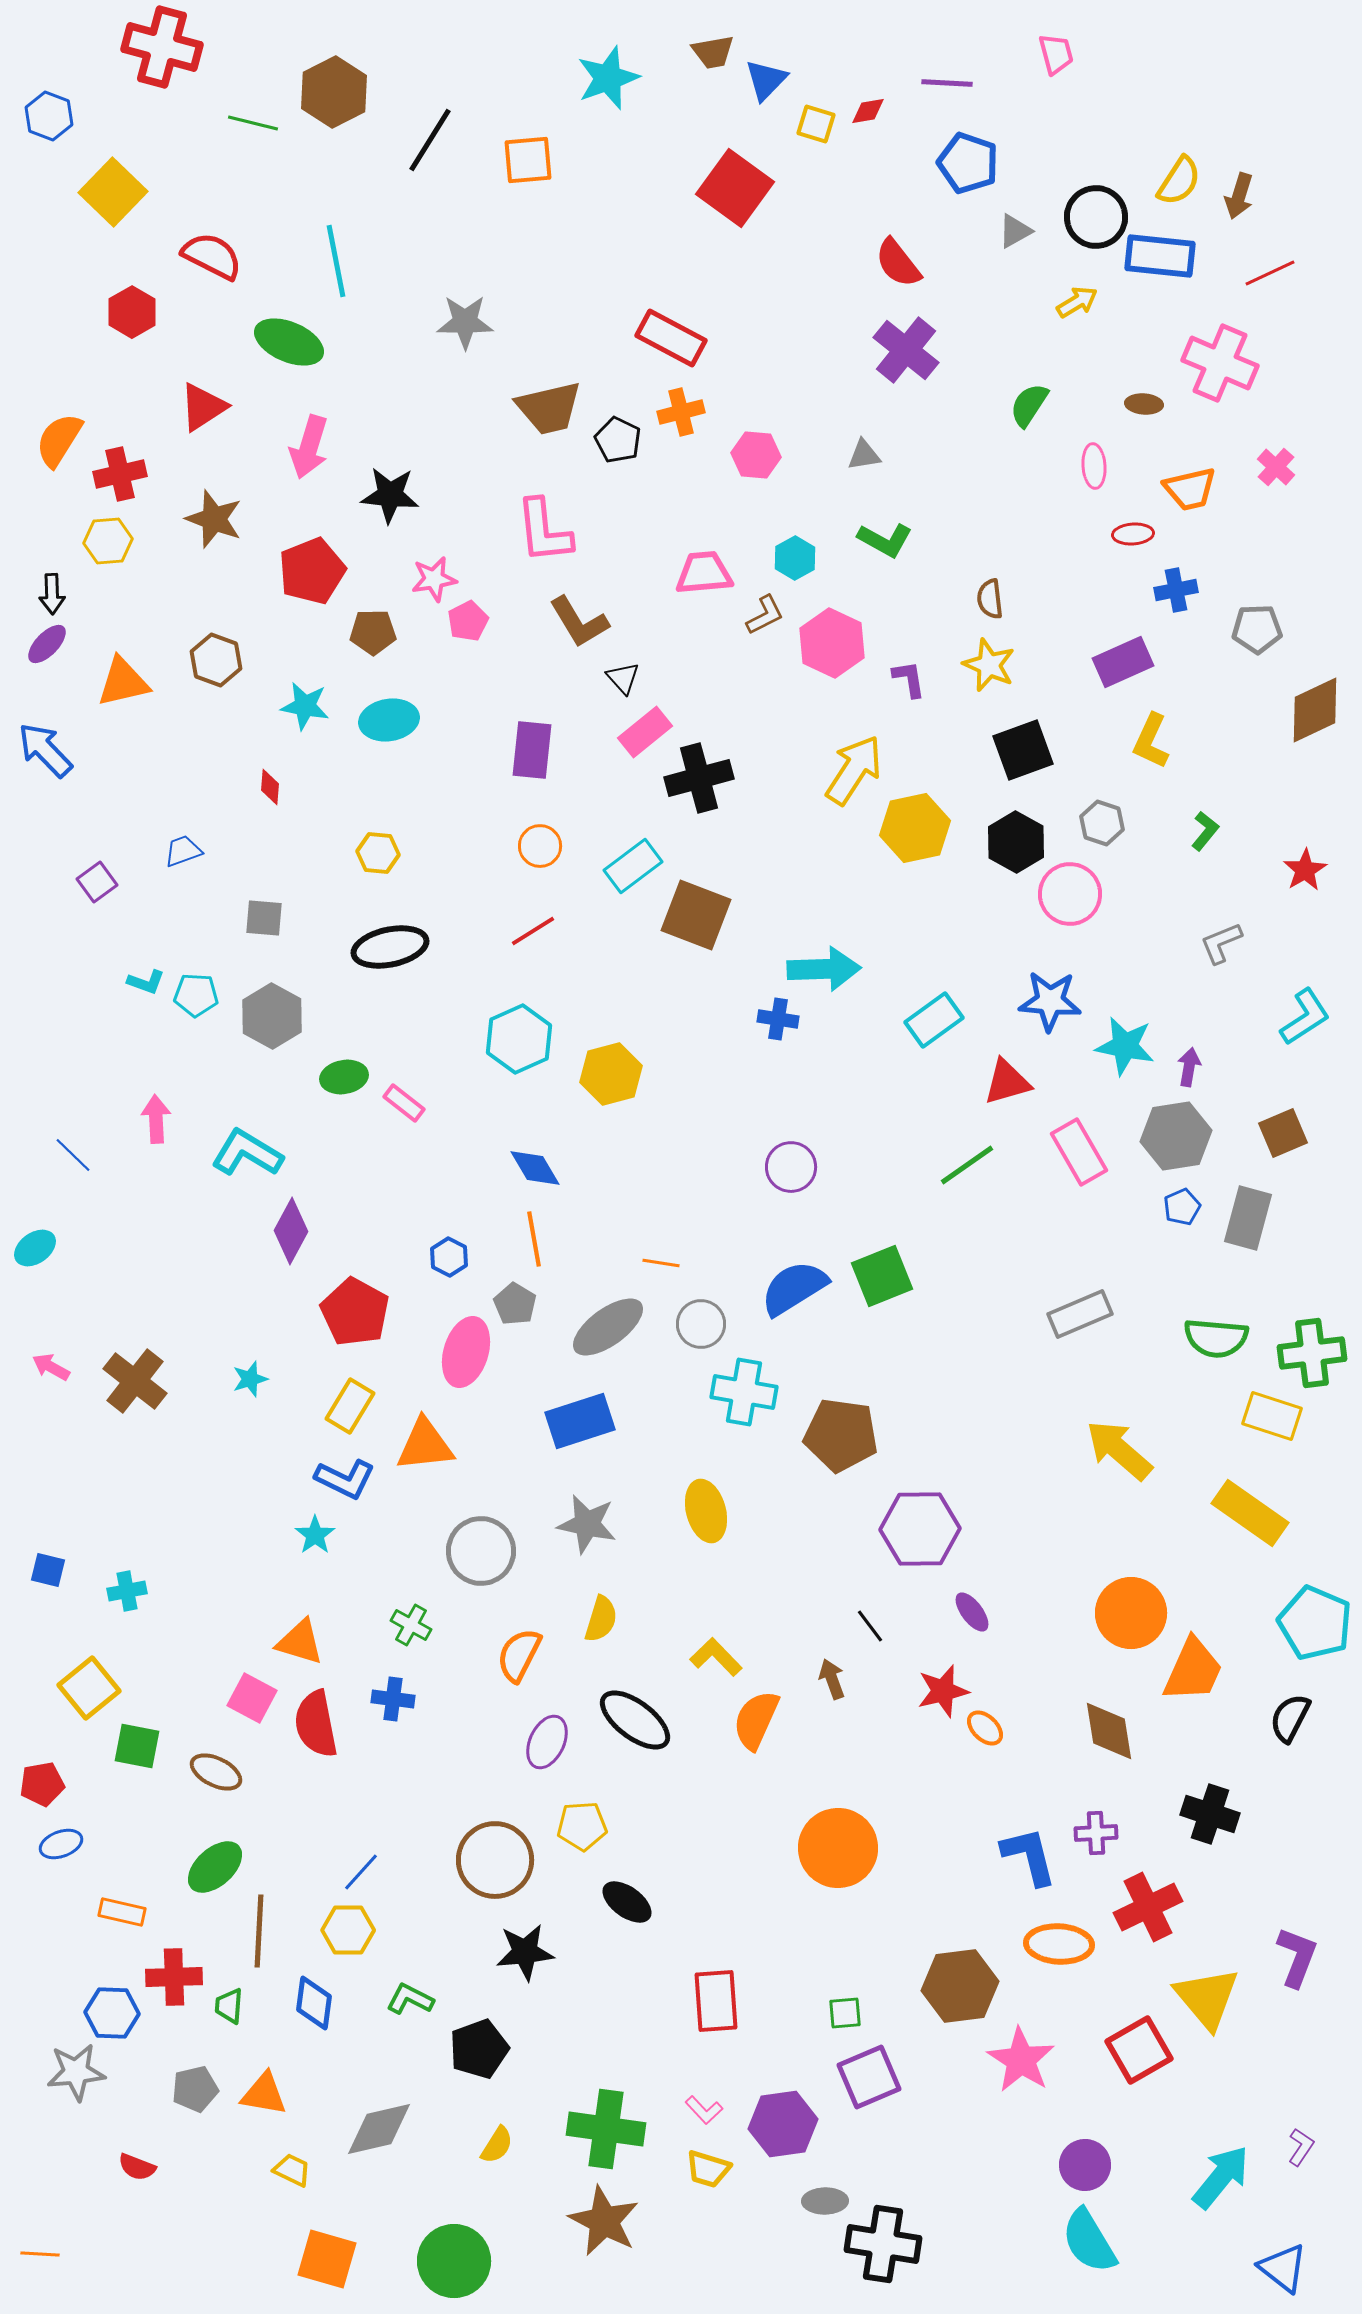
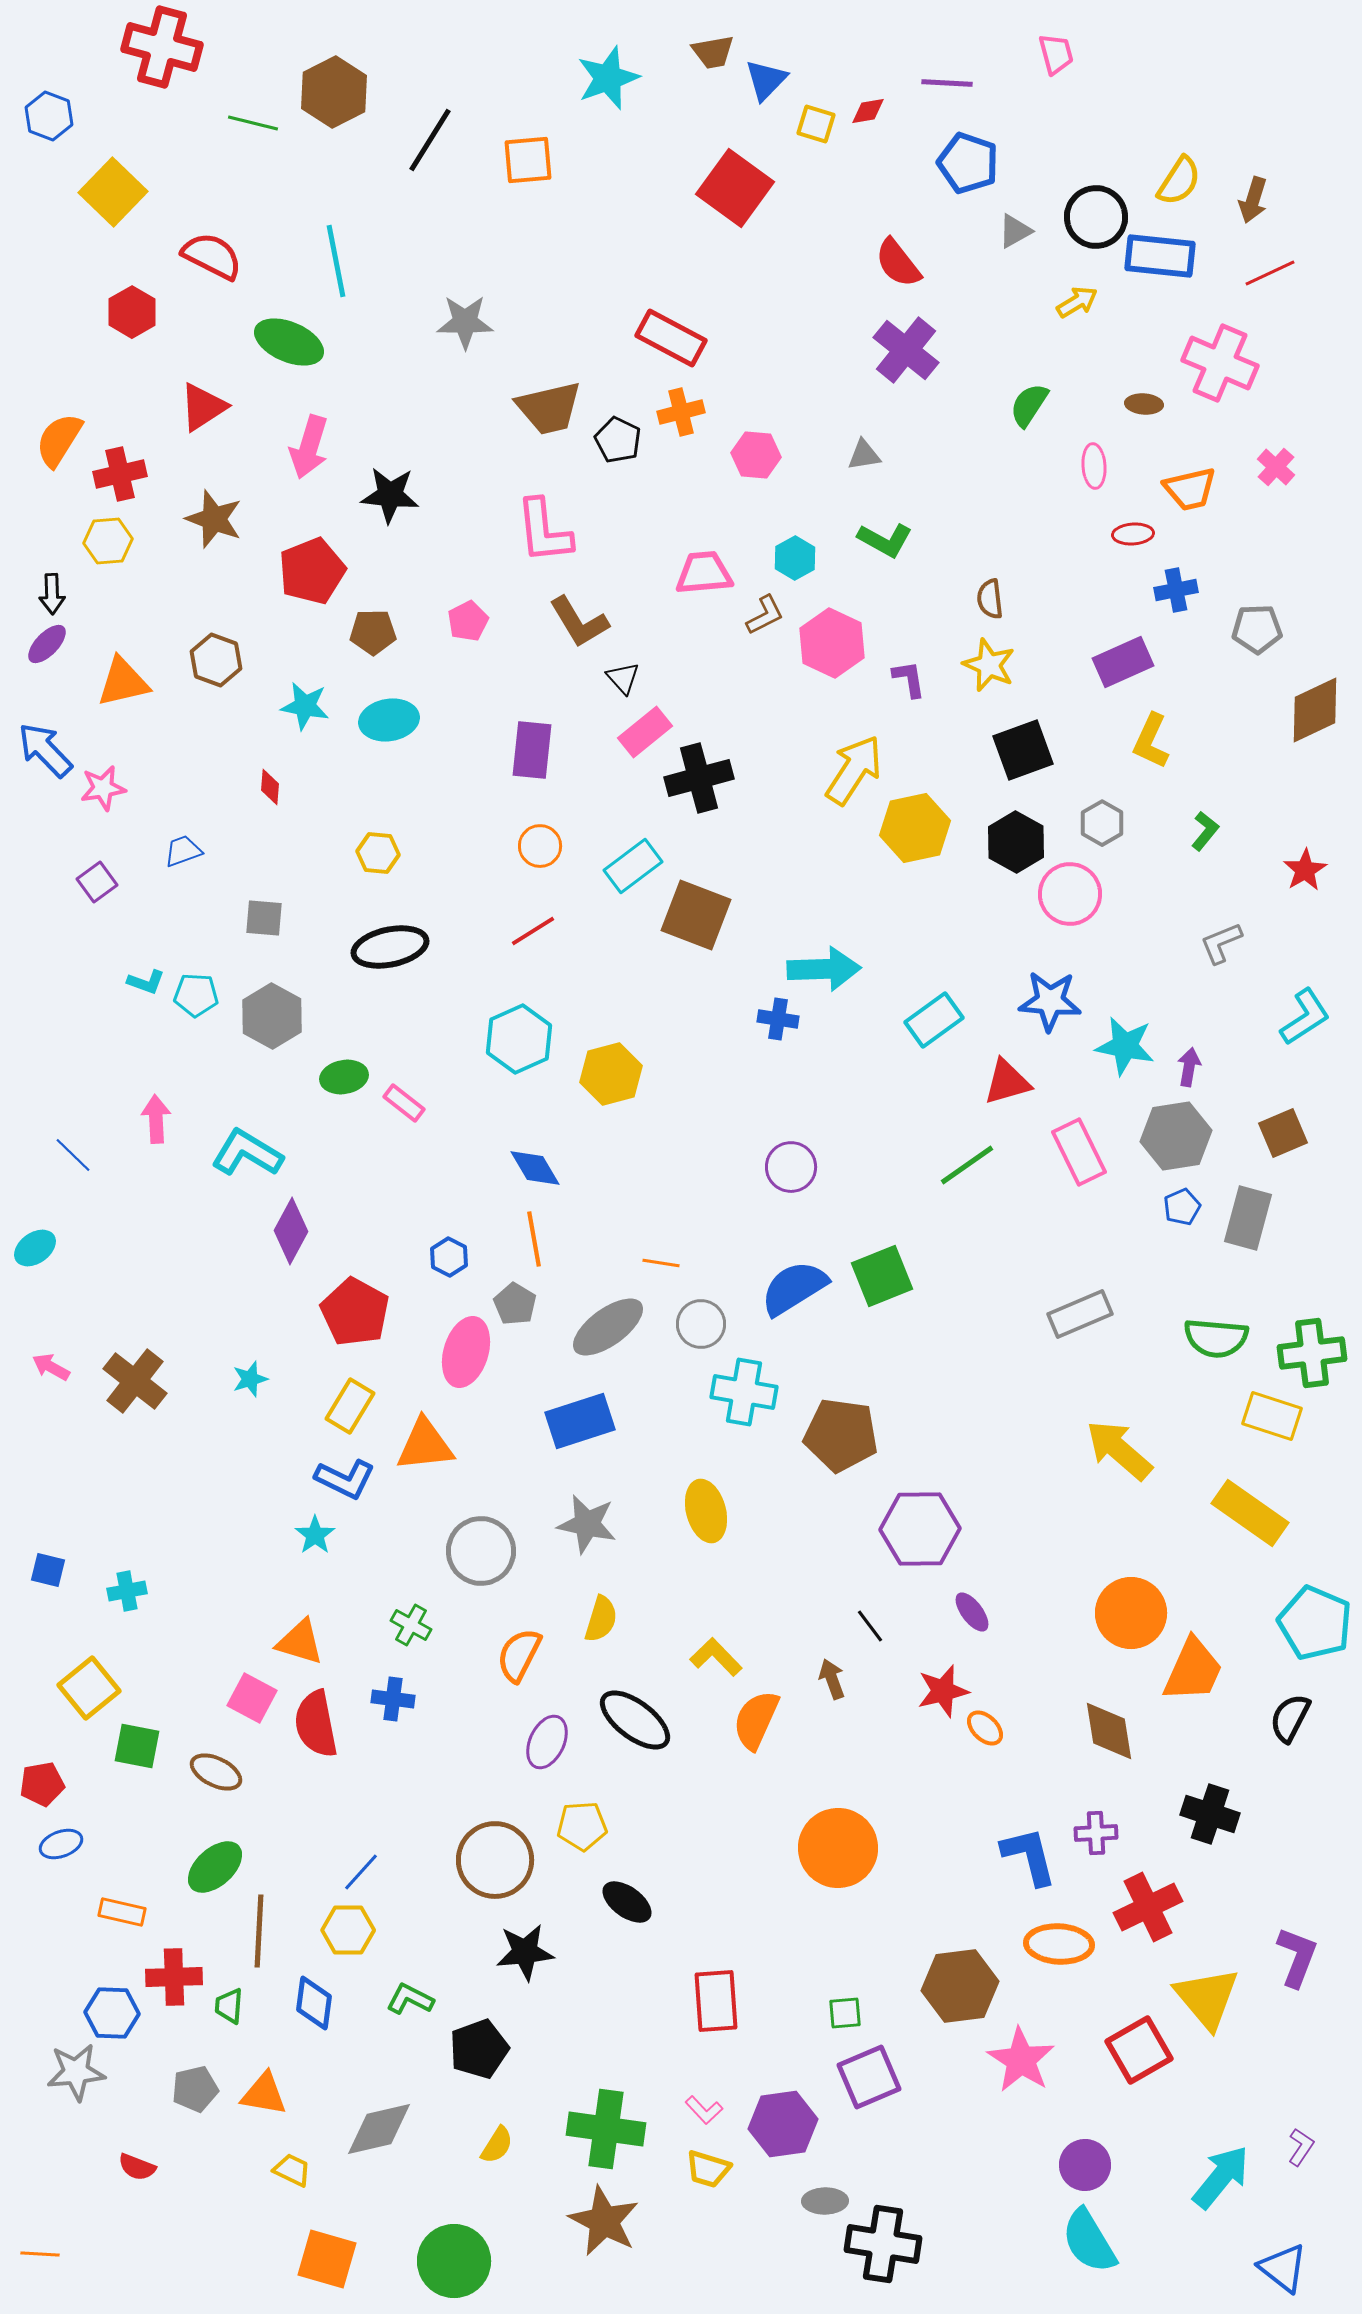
brown arrow at (1239, 196): moved 14 px right, 4 px down
pink star at (434, 579): moved 331 px left, 209 px down
gray hexagon at (1102, 823): rotated 12 degrees clockwise
pink rectangle at (1079, 1152): rotated 4 degrees clockwise
